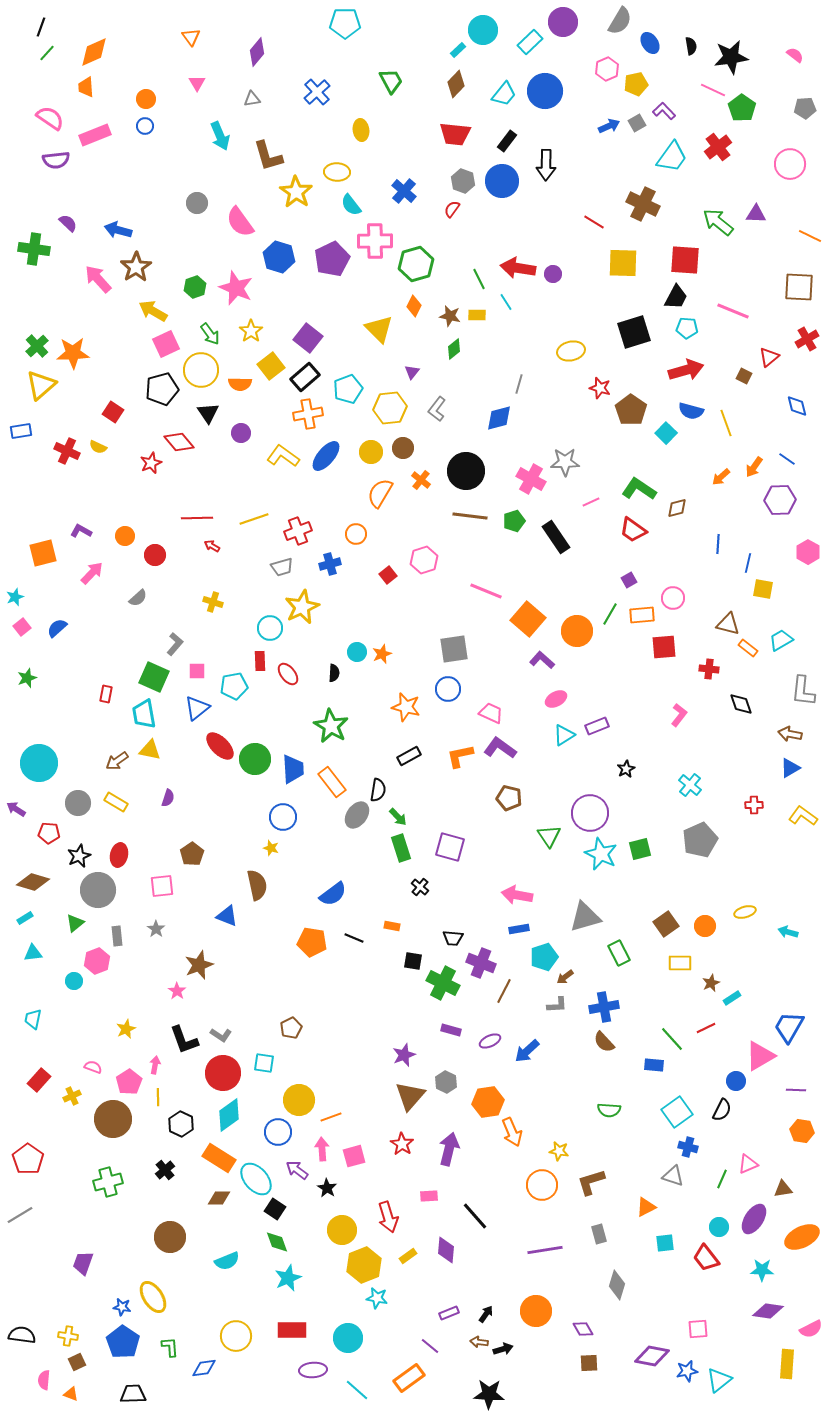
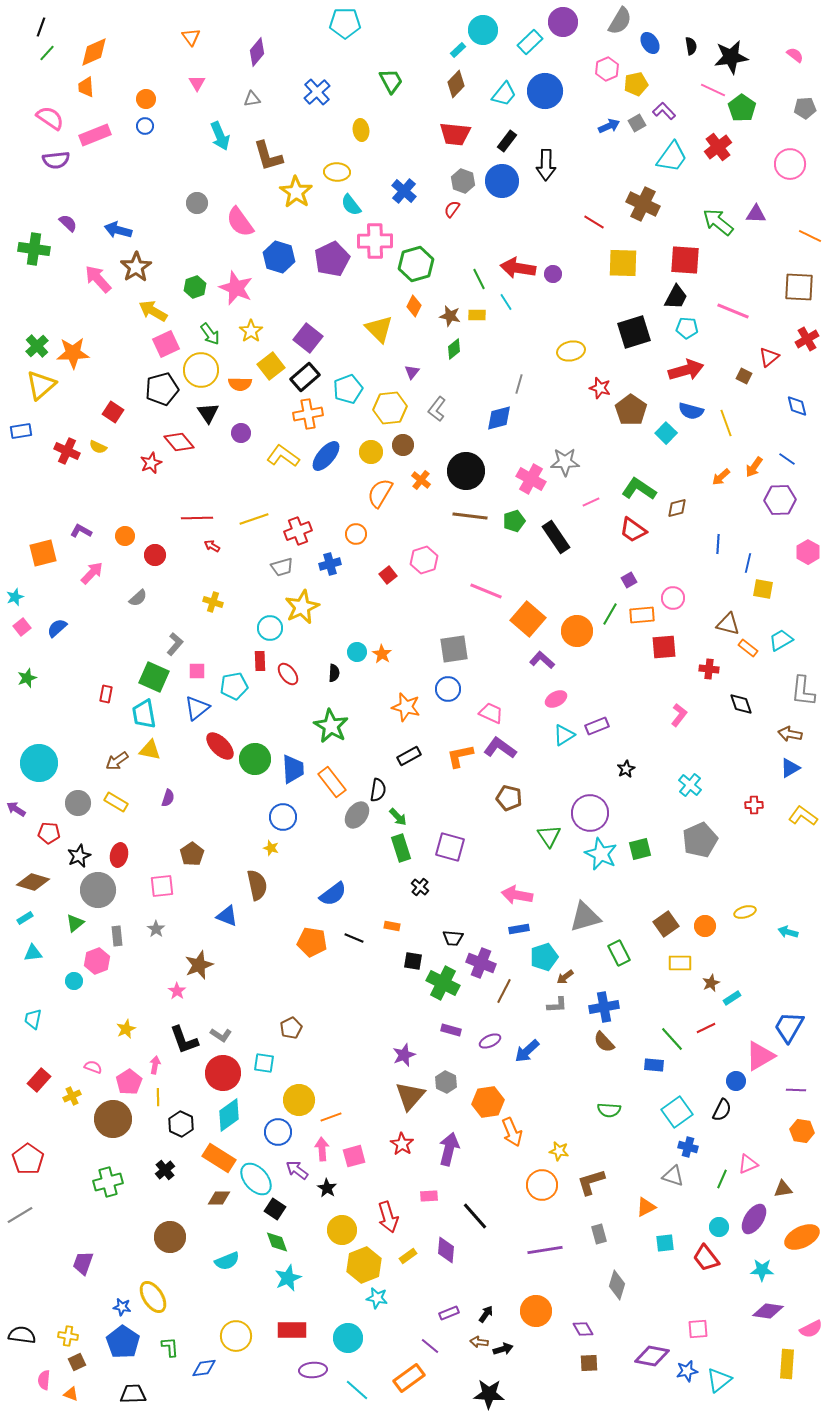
brown circle at (403, 448): moved 3 px up
orange star at (382, 654): rotated 18 degrees counterclockwise
